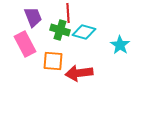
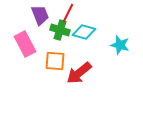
red line: rotated 30 degrees clockwise
purple trapezoid: moved 7 px right, 2 px up
cyan star: rotated 18 degrees counterclockwise
orange square: moved 2 px right
red arrow: rotated 32 degrees counterclockwise
